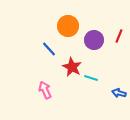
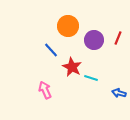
red line: moved 1 px left, 2 px down
blue line: moved 2 px right, 1 px down
